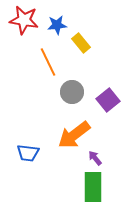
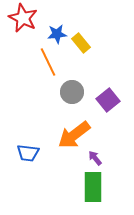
red star: moved 1 px left, 2 px up; rotated 16 degrees clockwise
blue star: moved 9 px down
